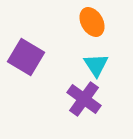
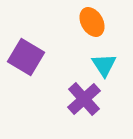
cyan triangle: moved 8 px right
purple cross: rotated 12 degrees clockwise
